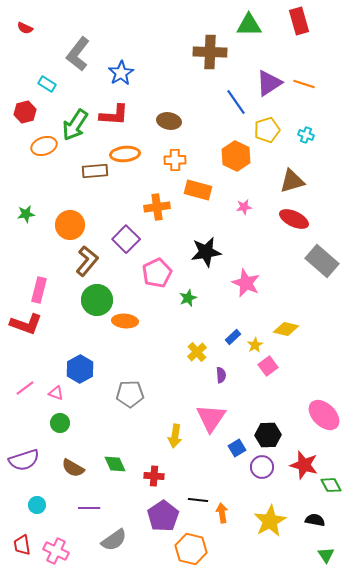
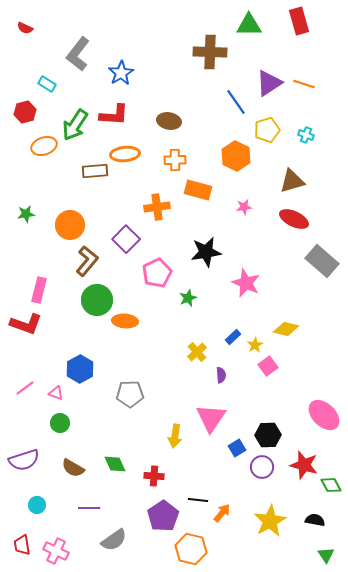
orange arrow at (222, 513): rotated 48 degrees clockwise
